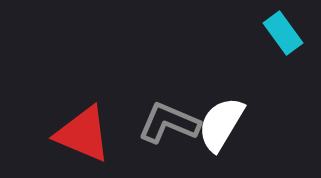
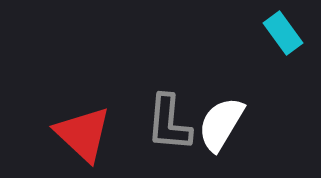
gray L-shape: rotated 108 degrees counterclockwise
red triangle: rotated 20 degrees clockwise
